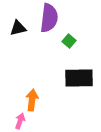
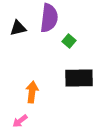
orange arrow: moved 8 px up
pink arrow: rotated 147 degrees counterclockwise
